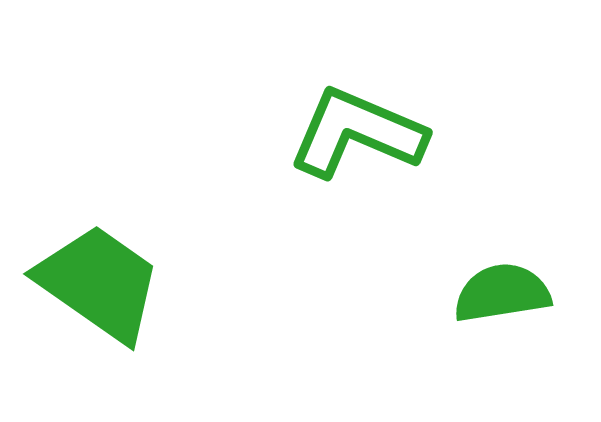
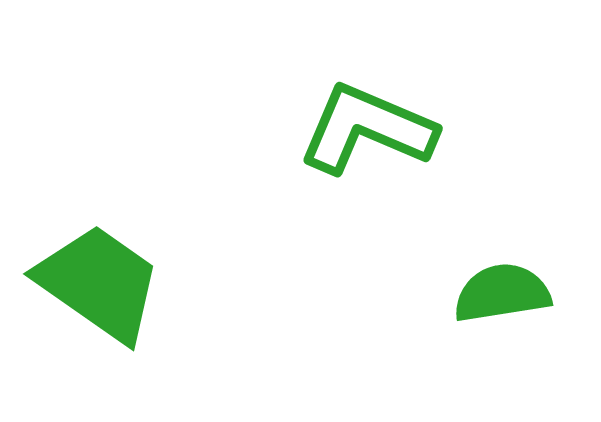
green L-shape: moved 10 px right, 4 px up
